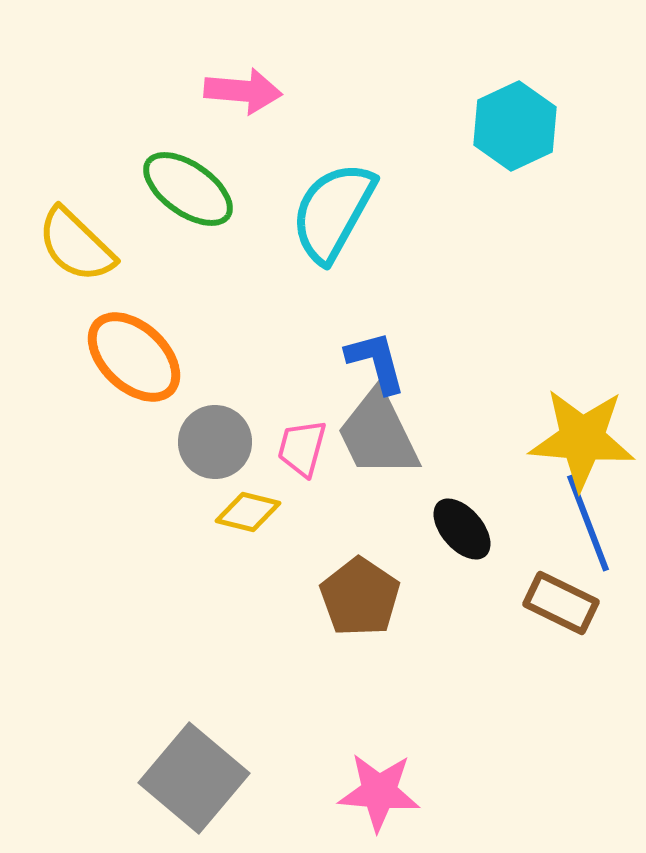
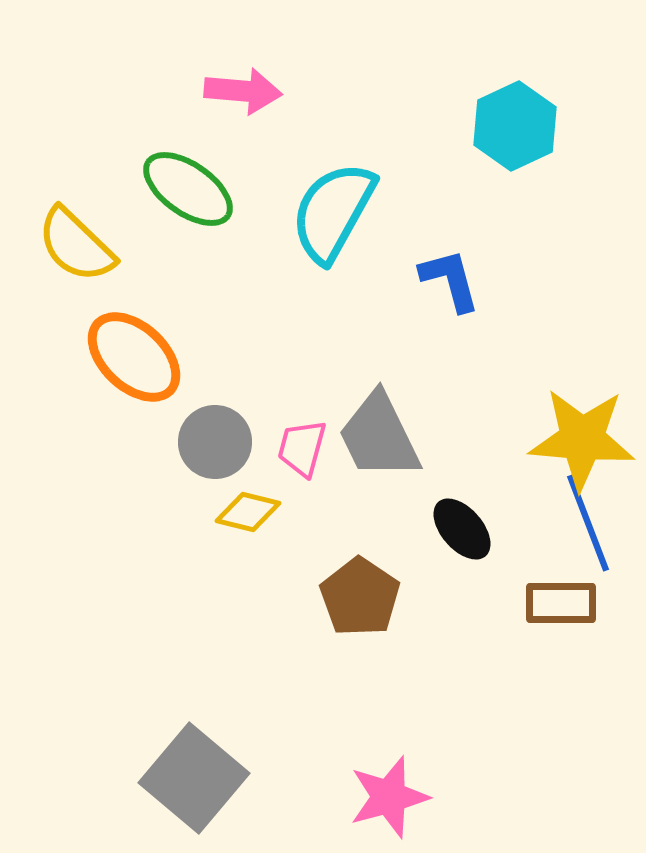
blue L-shape: moved 74 px right, 82 px up
gray trapezoid: moved 1 px right, 2 px down
brown rectangle: rotated 26 degrees counterclockwise
pink star: moved 10 px right, 5 px down; rotated 20 degrees counterclockwise
